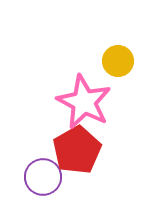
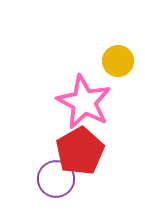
red pentagon: moved 3 px right, 1 px down
purple circle: moved 13 px right, 2 px down
